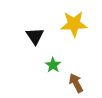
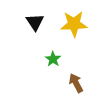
black triangle: moved 14 px up
green star: moved 6 px up
